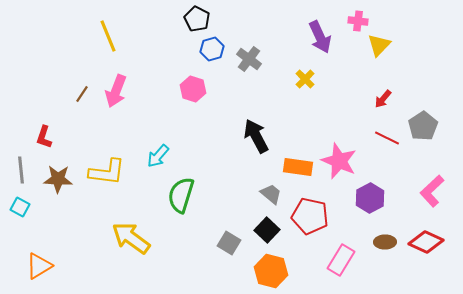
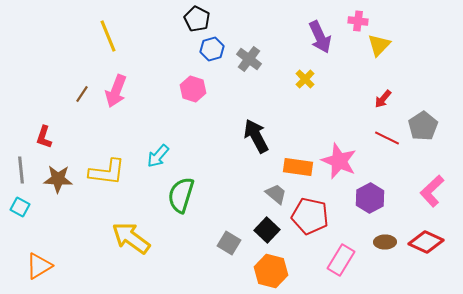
gray trapezoid: moved 5 px right
